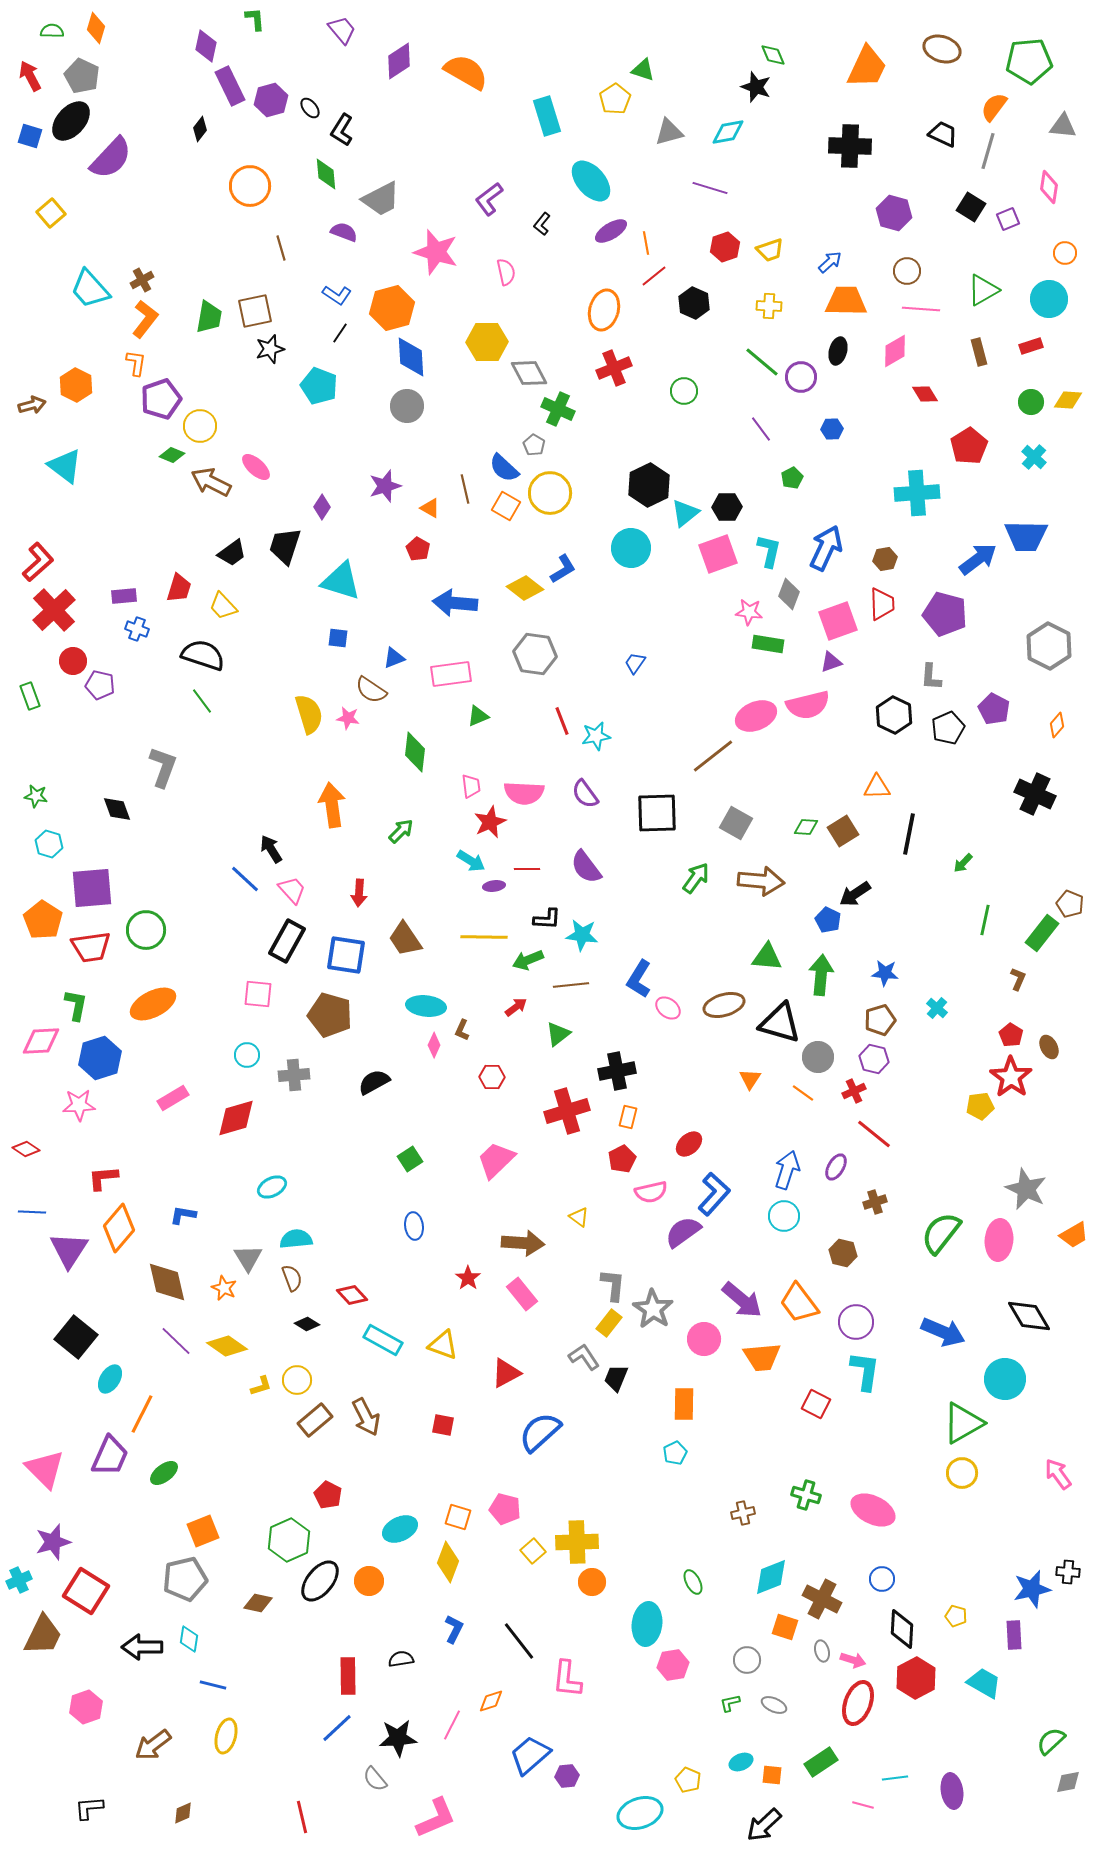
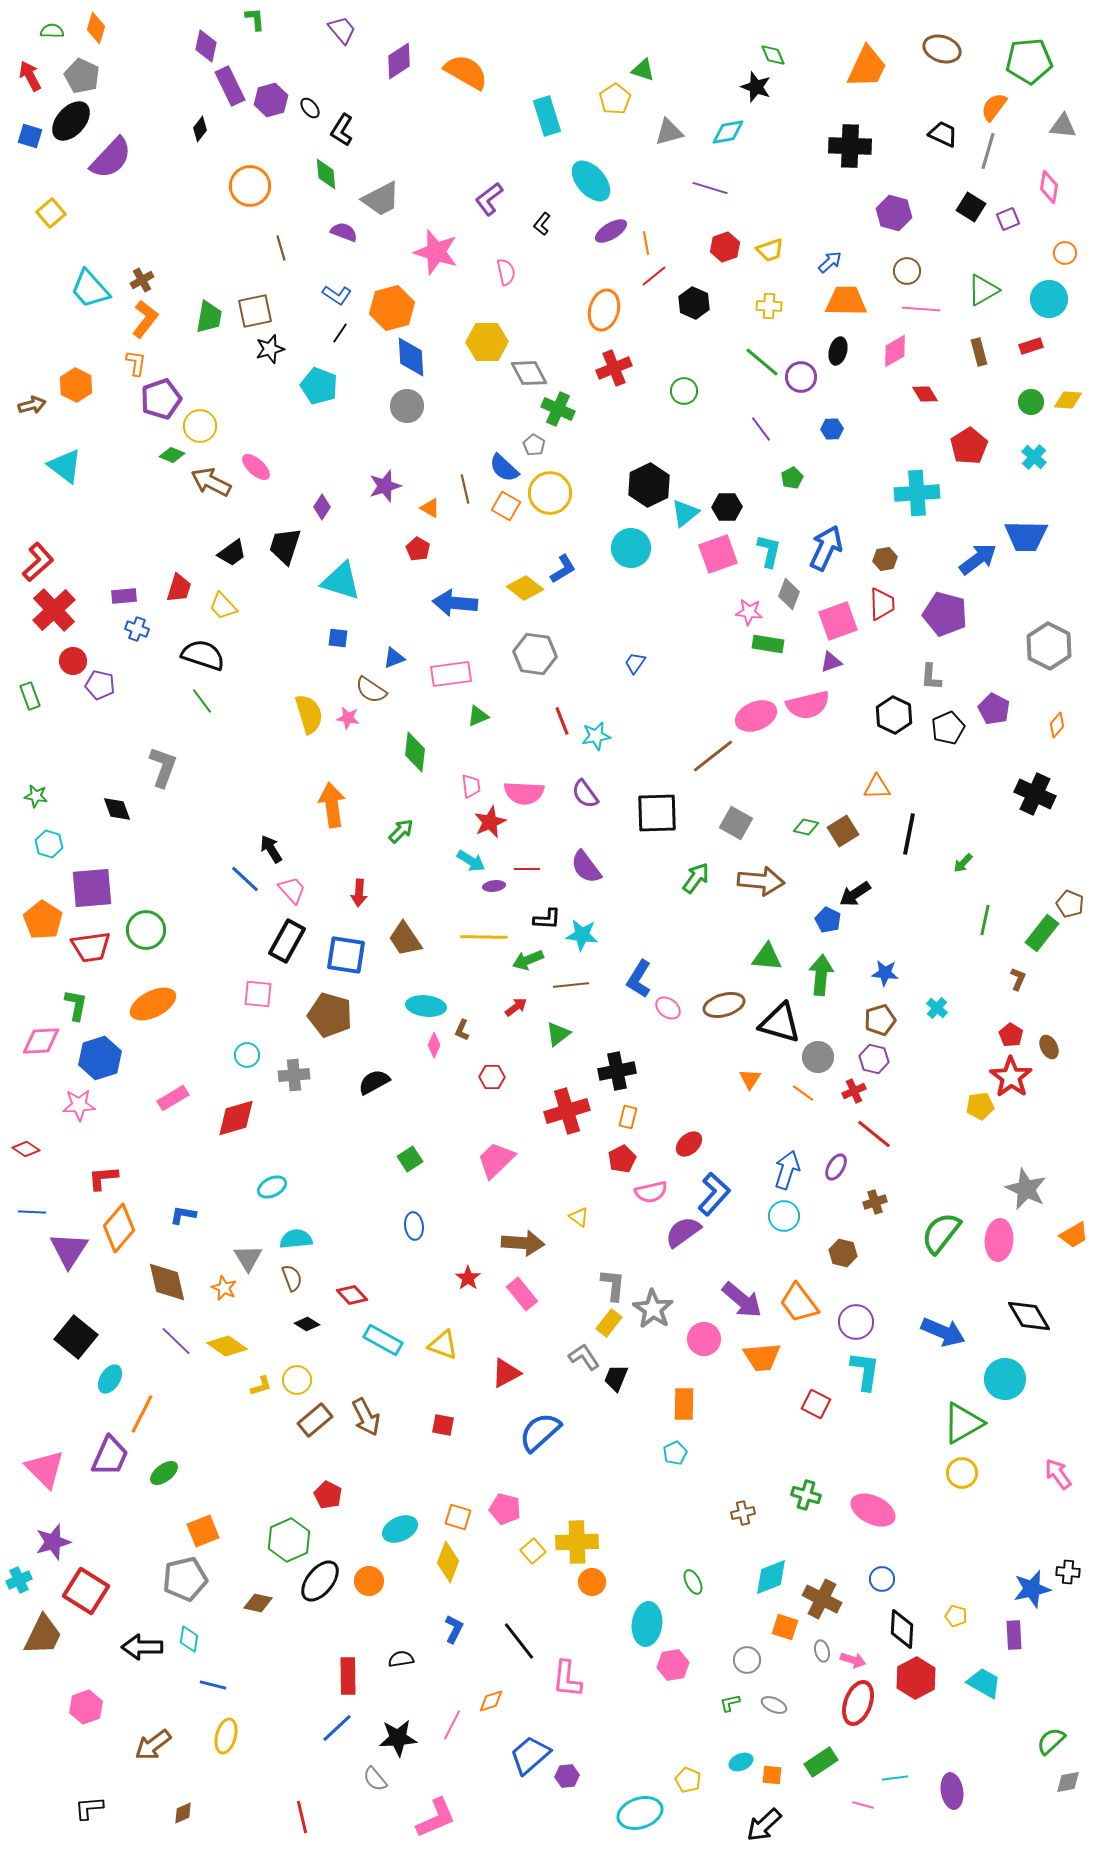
green diamond at (806, 827): rotated 10 degrees clockwise
